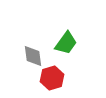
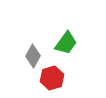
gray diamond: rotated 35 degrees clockwise
